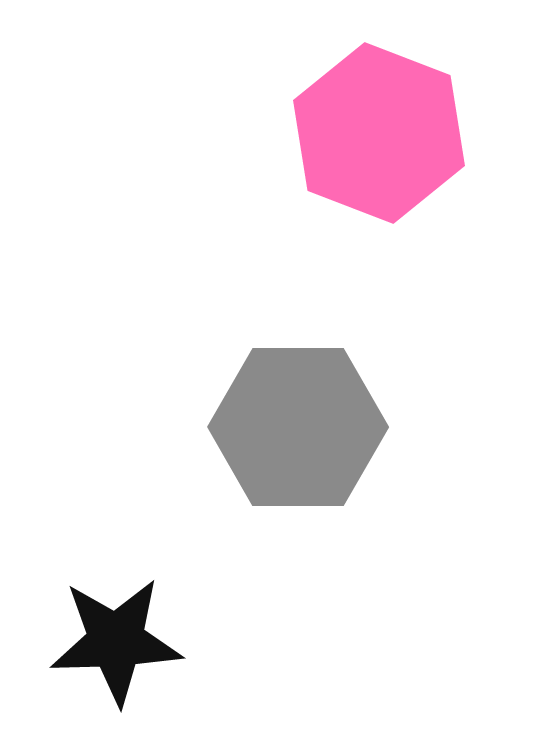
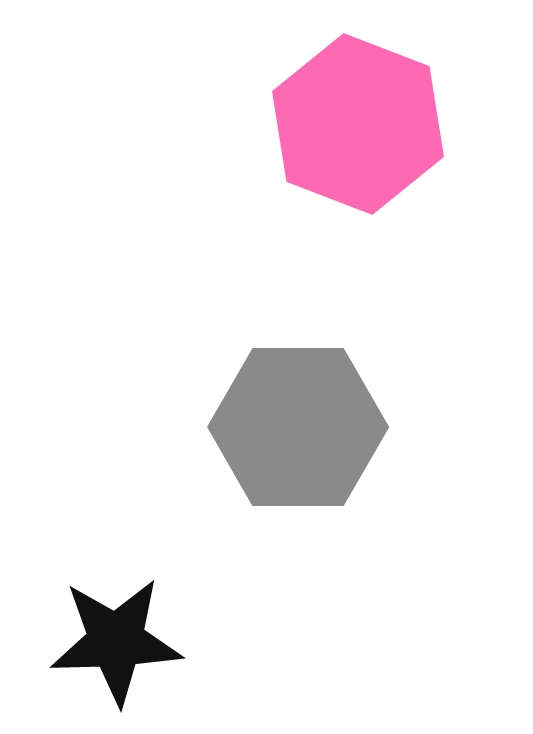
pink hexagon: moved 21 px left, 9 px up
